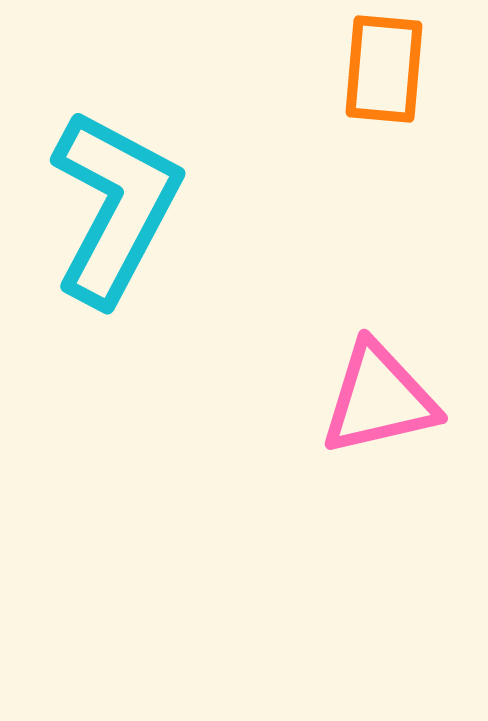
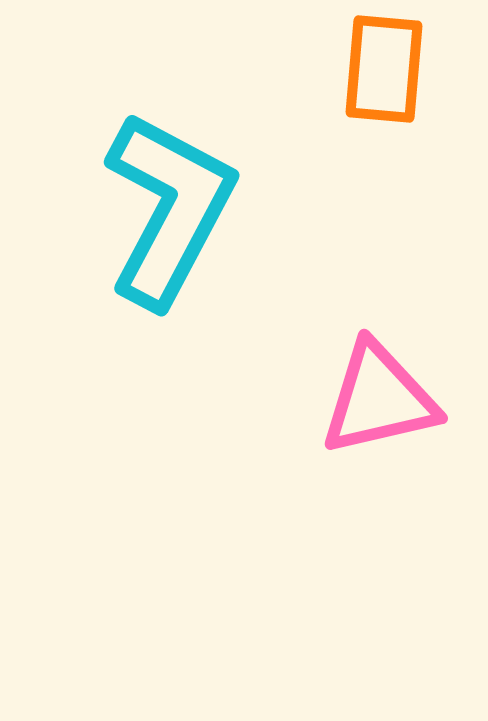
cyan L-shape: moved 54 px right, 2 px down
